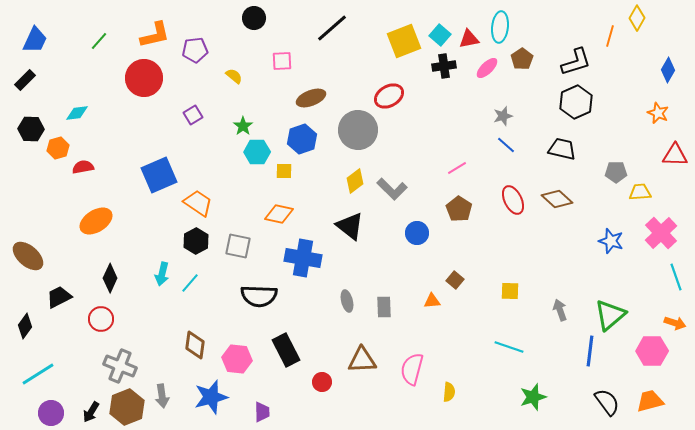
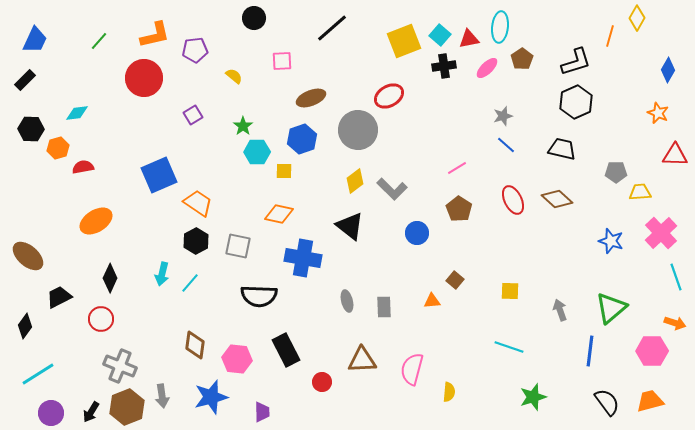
green triangle at (610, 315): moved 1 px right, 7 px up
